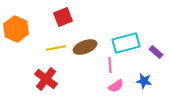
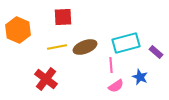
red square: rotated 18 degrees clockwise
orange hexagon: moved 2 px right, 1 px down
yellow line: moved 1 px right, 1 px up
pink line: moved 1 px right
blue star: moved 4 px left, 4 px up; rotated 14 degrees clockwise
